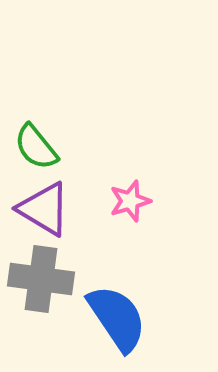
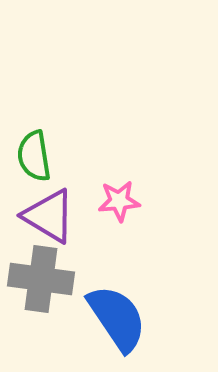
green semicircle: moved 2 px left, 9 px down; rotated 30 degrees clockwise
pink star: moved 11 px left; rotated 12 degrees clockwise
purple triangle: moved 5 px right, 7 px down
